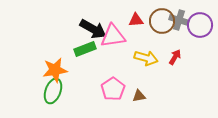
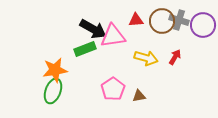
purple circle: moved 3 px right
